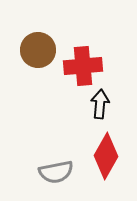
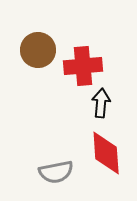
black arrow: moved 1 px right, 1 px up
red diamond: moved 3 px up; rotated 33 degrees counterclockwise
